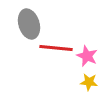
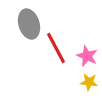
red line: rotated 56 degrees clockwise
